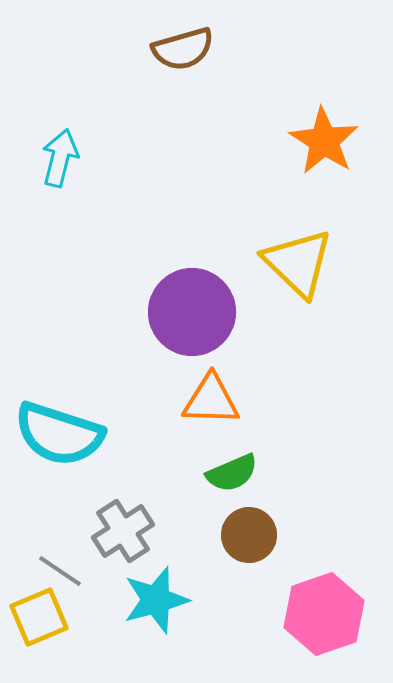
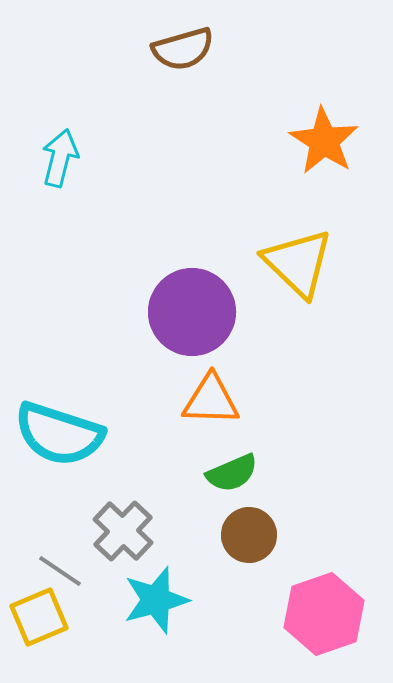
gray cross: rotated 14 degrees counterclockwise
